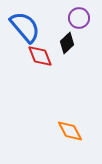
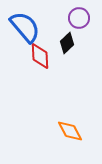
red diamond: rotated 20 degrees clockwise
